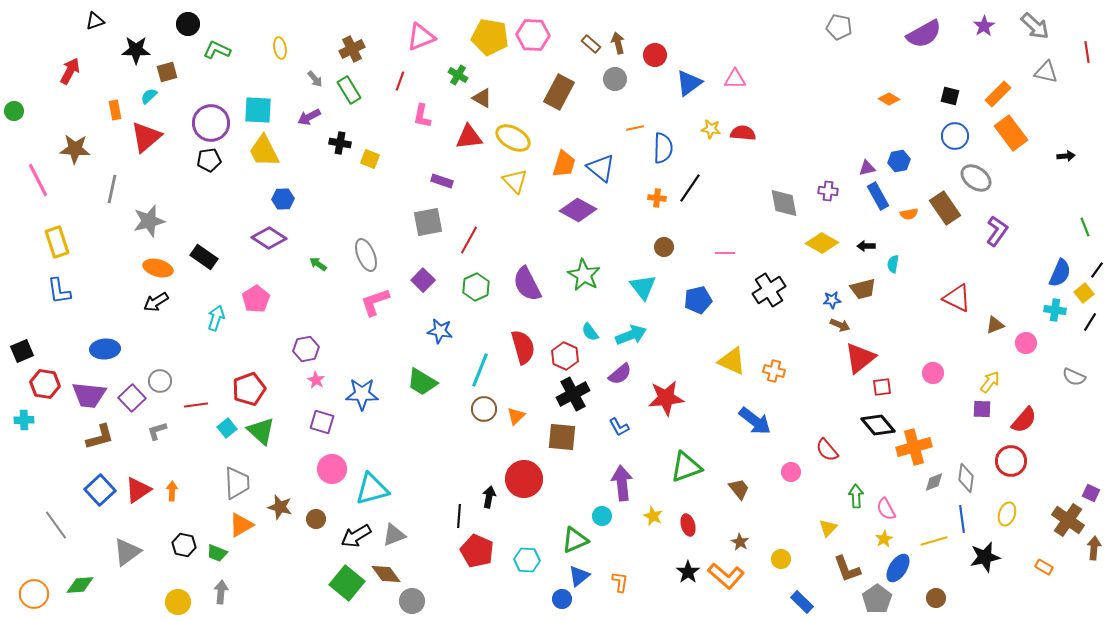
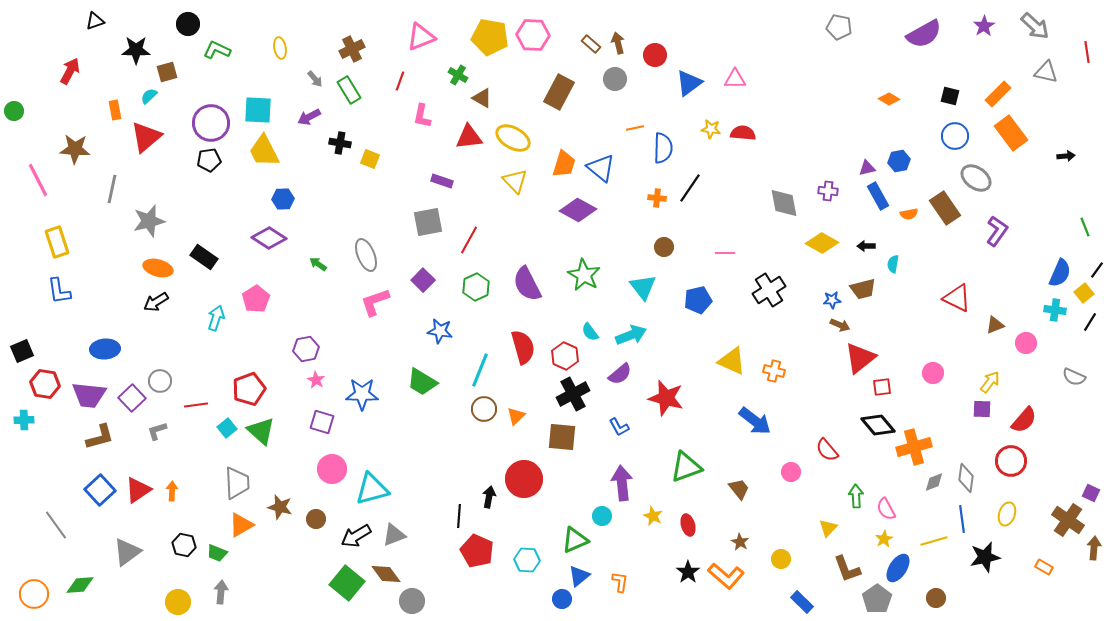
red star at (666, 398): rotated 21 degrees clockwise
